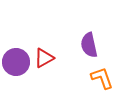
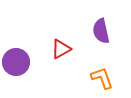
purple semicircle: moved 12 px right, 14 px up
red triangle: moved 17 px right, 9 px up
